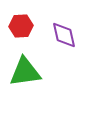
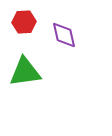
red hexagon: moved 3 px right, 4 px up
